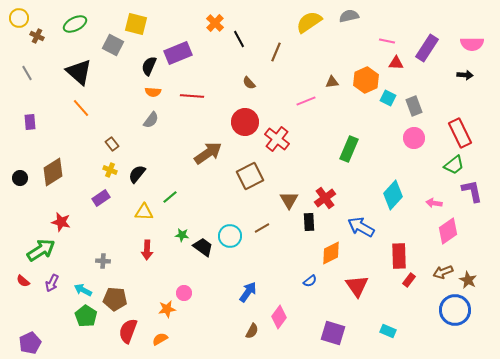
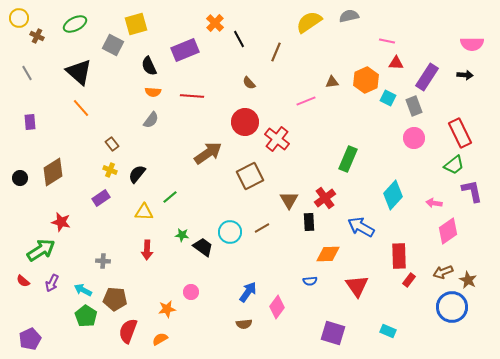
yellow square at (136, 24): rotated 30 degrees counterclockwise
purple rectangle at (427, 48): moved 29 px down
purple rectangle at (178, 53): moved 7 px right, 3 px up
black semicircle at (149, 66): rotated 48 degrees counterclockwise
green rectangle at (349, 149): moved 1 px left, 10 px down
cyan circle at (230, 236): moved 4 px up
orange diamond at (331, 253): moved 3 px left, 1 px down; rotated 25 degrees clockwise
blue semicircle at (310, 281): rotated 32 degrees clockwise
pink circle at (184, 293): moved 7 px right, 1 px up
blue circle at (455, 310): moved 3 px left, 3 px up
pink diamond at (279, 317): moved 2 px left, 10 px up
brown semicircle at (252, 331): moved 8 px left, 7 px up; rotated 56 degrees clockwise
purple pentagon at (30, 343): moved 4 px up
